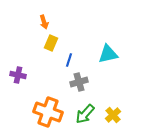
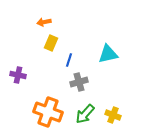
orange arrow: rotated 96 degrees clockwise
yellow cross: rotated 28 degrees counterclockwise
